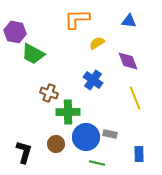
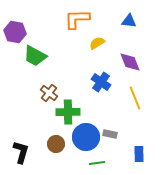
green trapezoid: moved 2 px right, 2 px down
purple diamond: moved 2 px right, 1 px down
blue cross: moved 8 px right, 2 px down
brown cross: rotated 18 degrees clockwise
black L-shape: moved 3 px left
green line: rotated 21 degrees counterclockwise
